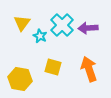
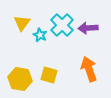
cyan star: moved 1 px up
yellow square: moved 4 px left, 8 px down
